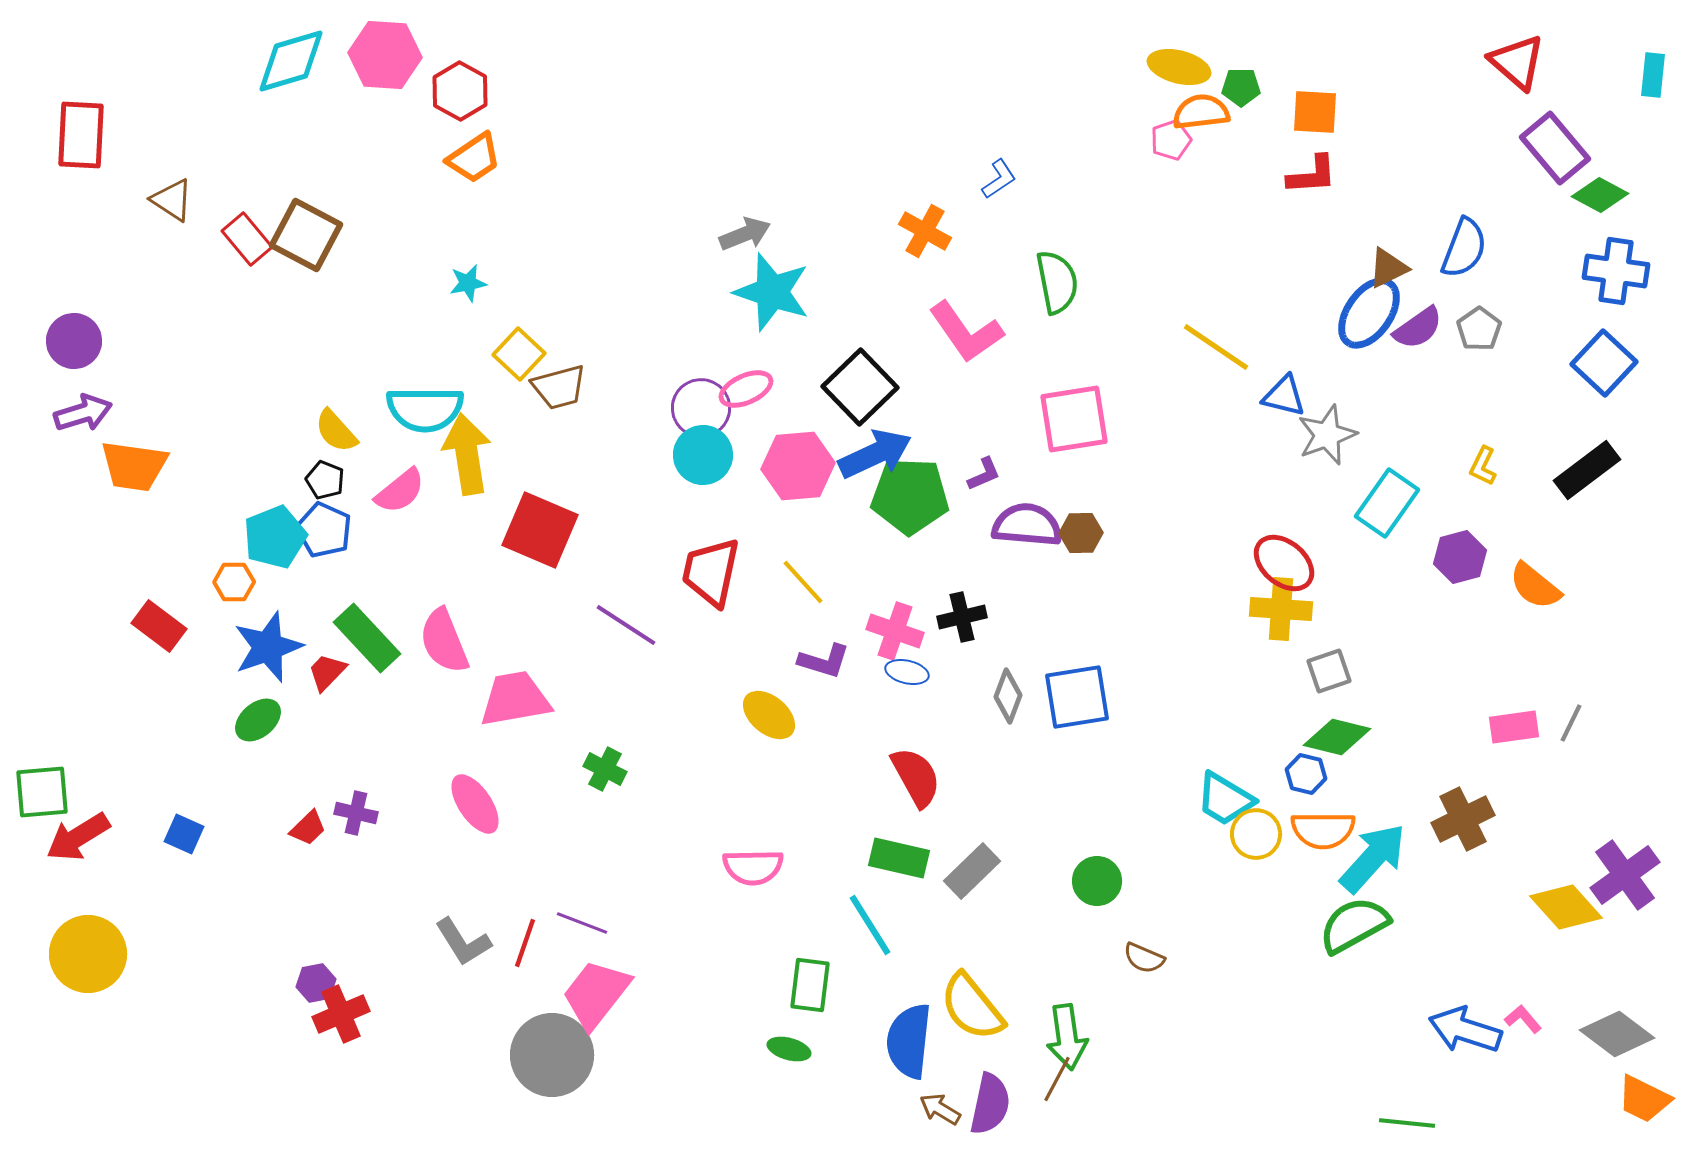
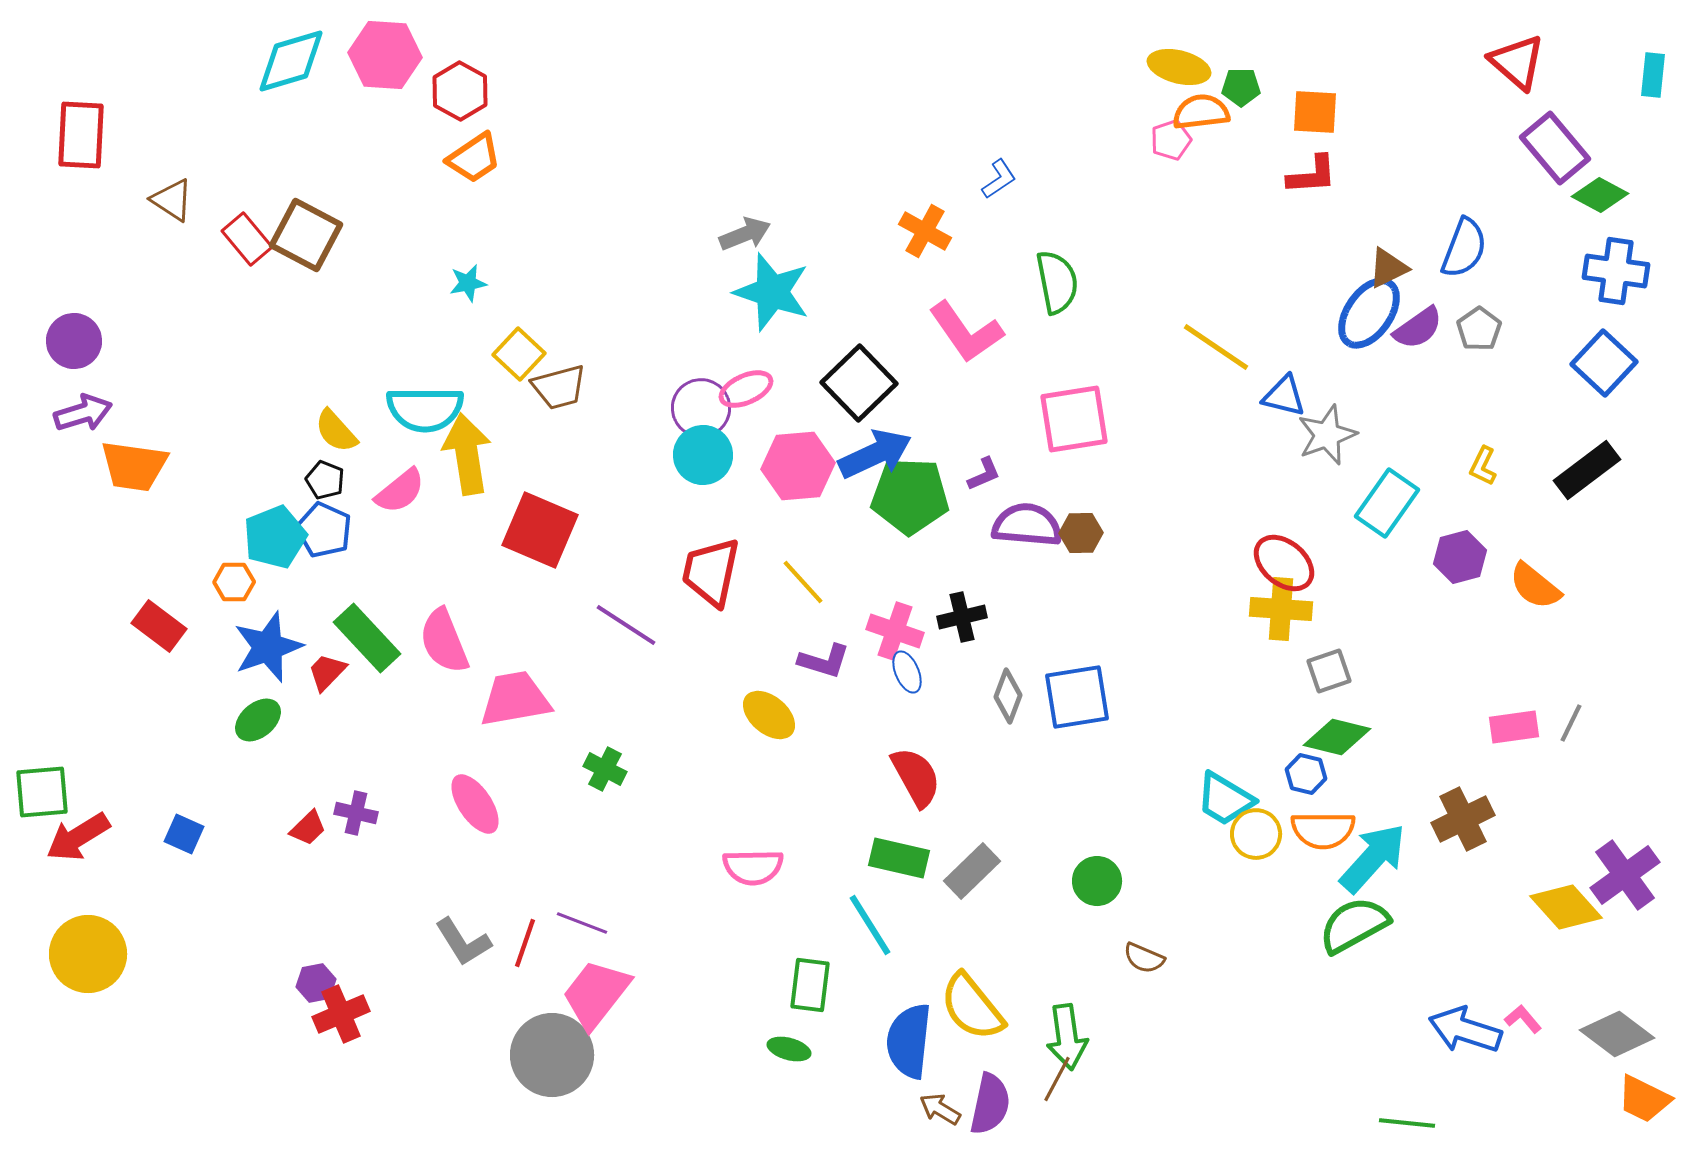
black square at (860, 387): moved 1 px left, 4 px up
blue ellipse at (907, 672): rotated 54 degrees clockwise
